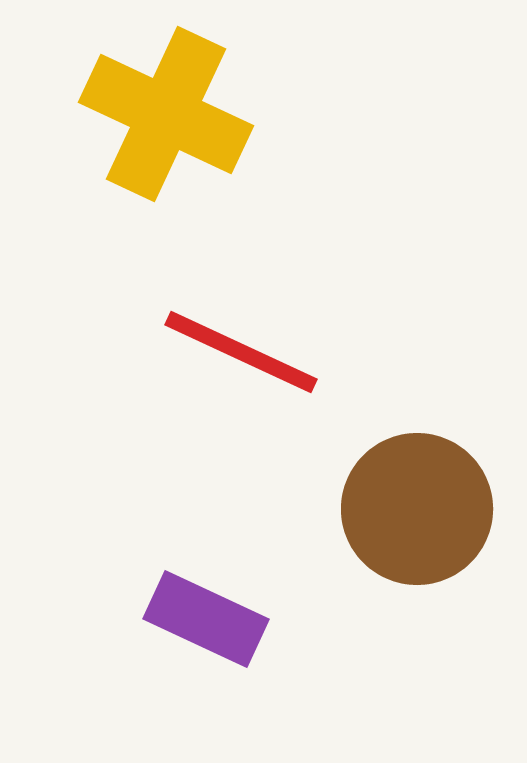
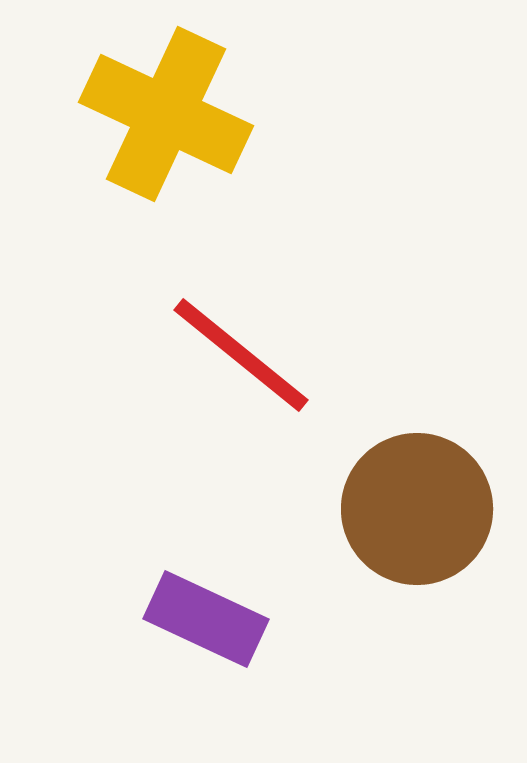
red line: moved 3 px down; rotated 14 degrees clockwise
